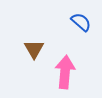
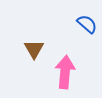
blue semicircle: moved 6 px right, 2 px down
